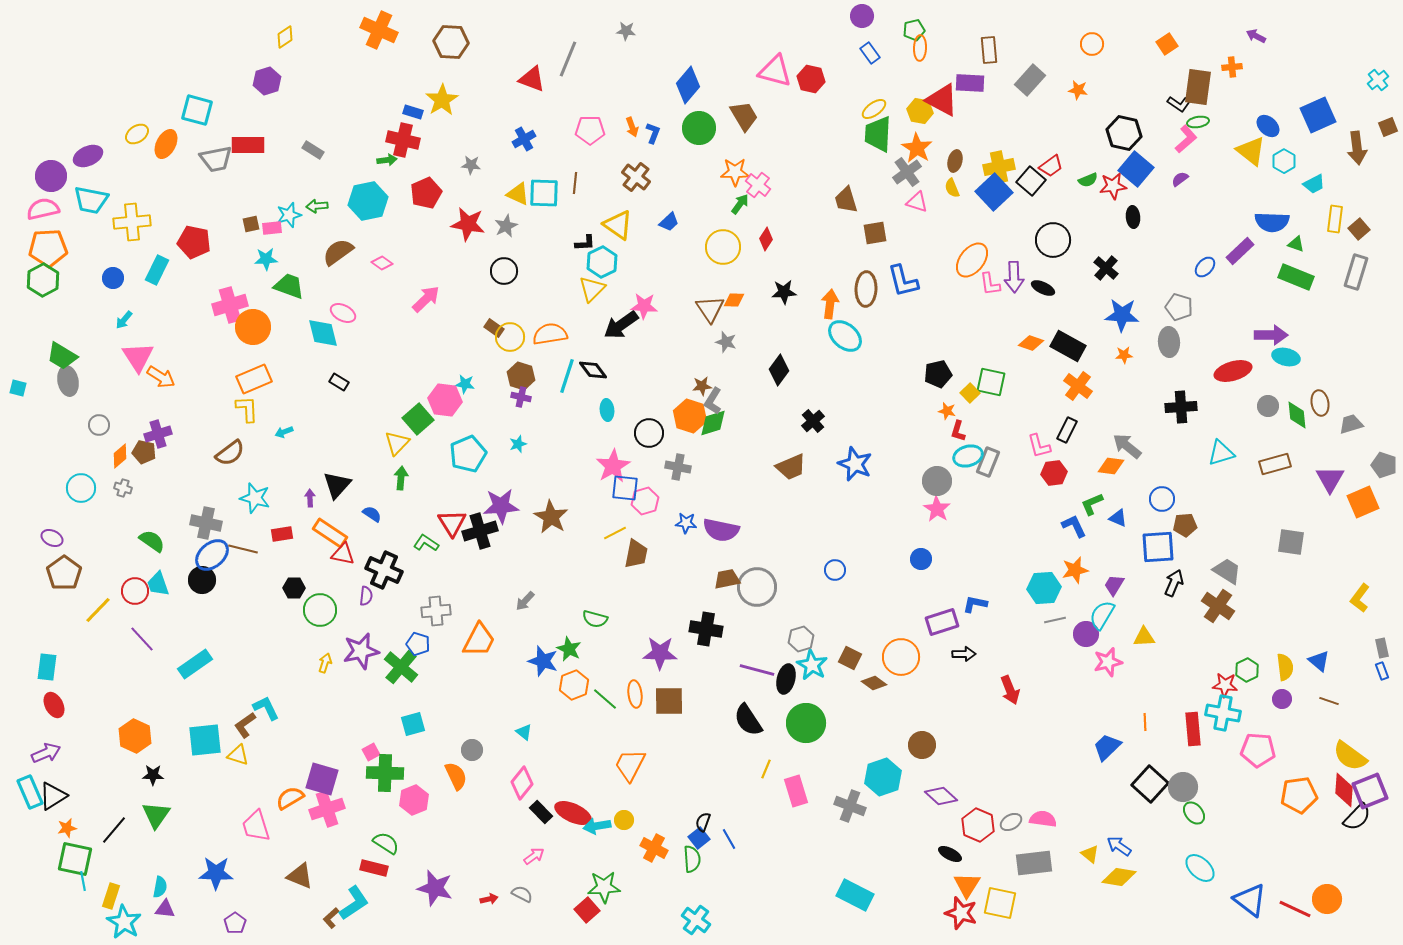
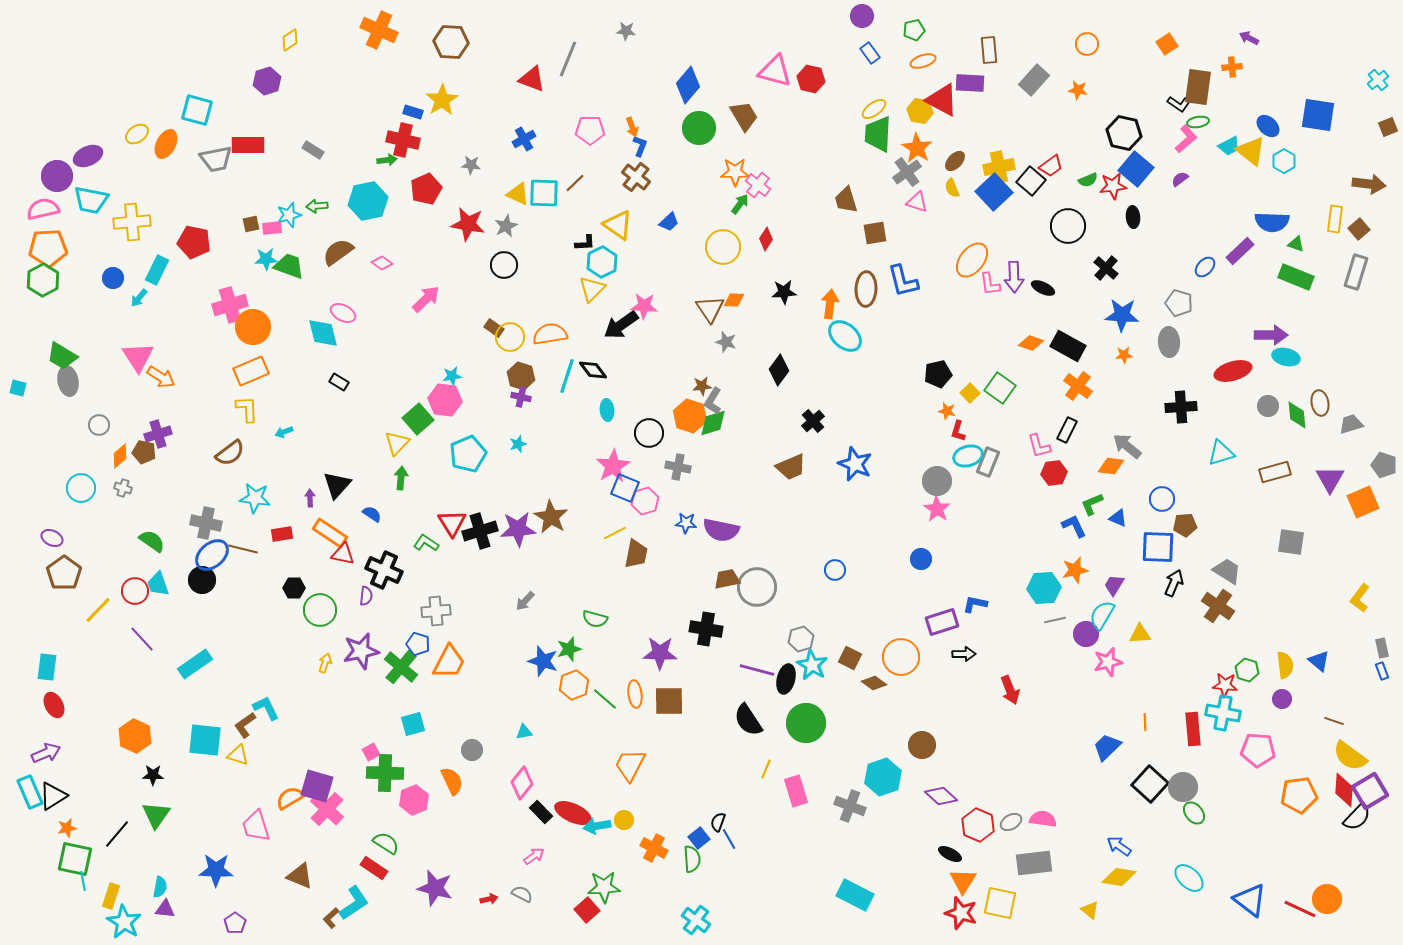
purple arrow at (1256, 36): moved 7 px left, 2 px down
yellow diamond at (285, 37): moved 5 px right, 3 px down
orange circle at (1092, 44): moved 5 px left
orange ellipse at (920, 48): moved 3 px right, 13 px down; rotated 70 degrees clockwise
gray rectangle at (1030, 80): moved 4 px right
blue square at (1318, 115): rotated 33 degrees clockwise
blue L-shape at (653, 133): moved 13 px left, 13 px down
brown arrow at (1357, 148): moved 12 px right, 36 px down; rotated 76 degrees counterclockwise
brown ellipse at (955, 161): rotated 30 degrees clockwise
purple circle at (51, 176): moved 6 px right
brown line at (575, 183): rotated 40 degrees clockwise
cyan trapezoid at (1314, 184): moved 85 px left, 38 px up
red pentagon at (426, 193): moved 4 px up
black circle at (1053, 240): moved 15 px right, 14 px up
black circle at (504, 271): moved 6 px up
green trapezoid at (289, 286): moved 20 px up
gray pentagon at (1179, 307): moved 4 px up
cyan arrow at (124, 320): moved 15 px right, 22 px up
orange rectangle at (254, 379): moved 3 px left, 8 px up
green square at (991, 382): moved 9 px right, 6 px down; rotated 24 degrees clockwise
cyan star at (465, 384): moved 13 px left, 8 px up; rotated 18 degrees counterclockwise
brown rectangle at (1275, 464): moved 8 px down
blue square at (625, 488): rotated 16 degrees clockwise
cyan star at (255, 498): rotated 8 degrees counterclockwise
purple star at (501, 506): moved 17 px right, 23 px down
blue square at (1158, 547): rotated 6 degrees clockwise
yellow triangle at (1144, 637): moved 4 px left, 3 px up
orange trapezoid at (479, 640): moved 30 px left, 22 px down
green star at (569, 649): rotated 30 degrees clockwise
yellow semicircle at (1285, 667): moved 2 px up
green hexagon at (1247, 670): rotated 15 degrees counterclockwise
brown line at (1329, 701): moved 5 px right, 20 px down
cyan triangle at (524, 732): rotated 48 degrees counterclockwise
cyan square at (205, 740): rotated 12 degrees clockwise
orange semicircle at (456, 776): moved 4 px left, 5 px down
purple square at (322, 779): moved 5 px left, 7 px down
purple square at (1370, 791): rotated 9 degrees counterclockwise
pink cross at (327, 809): rotated 28 degrees counterclockwise
black semicircle at (703, 822): moved 15 px right
black line at (114, 830): moved 3 px right, 4 px down
yellow triangle at (1090, 854): moved 56 px down
red rectangle at (374, 868): rotated 20 degrees clockwise
cyan ellipse at (1200, 868): moved 11 px left, 10 px down
blue star at (216, 873): moved 3 px up
orange triangle at (967, 885): moved 4 px left, 4 px up
red line at (1295, 909): moved 5 px right
